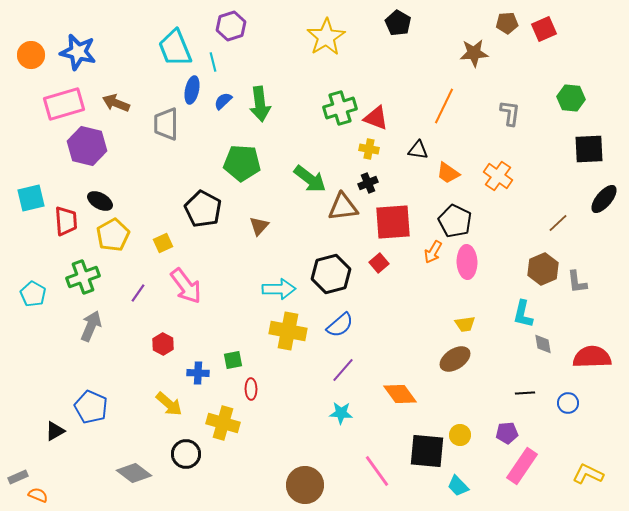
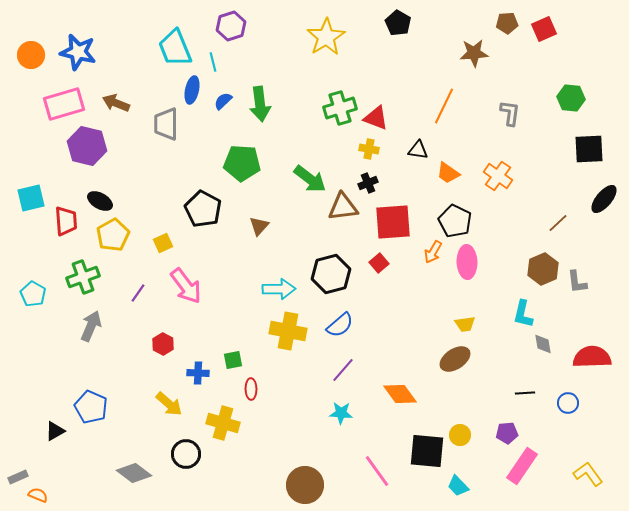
yellow L-shape at (588, 474): rotated 28 degrees clockwise
